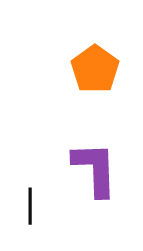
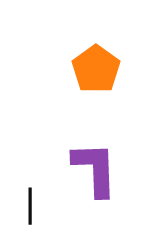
orange pentagon: moved 1 px right
